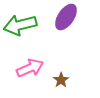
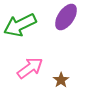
green arrow: rotated 12 degrees counterclockwise
pink arrow: rotated 12 degrees counterclockwise
